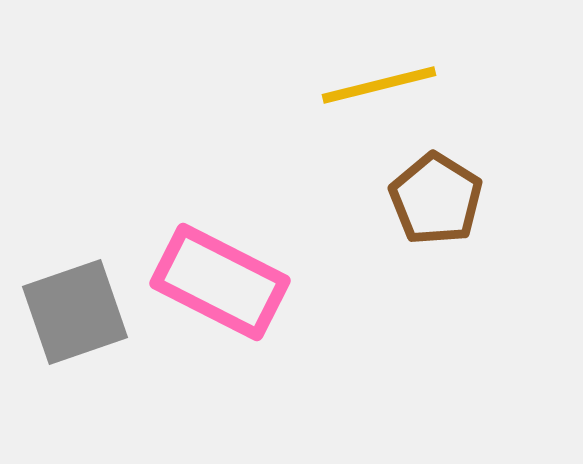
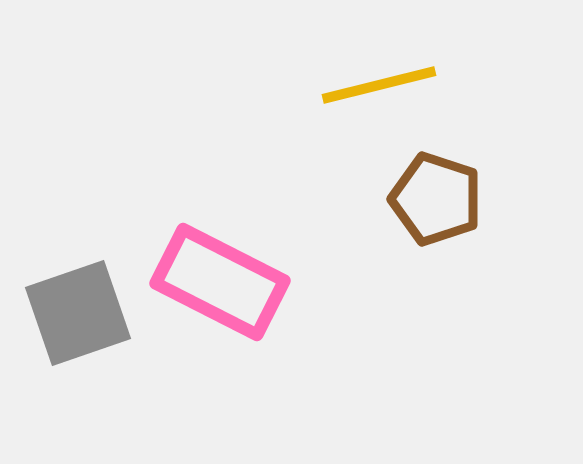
brown pentagon: rotated 14 degrees counterclockwise
gray square: moved 3 px right, 1 px down
